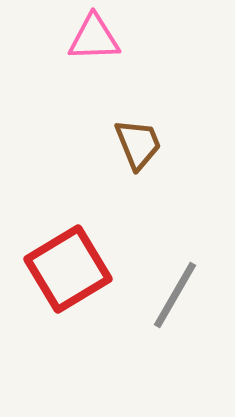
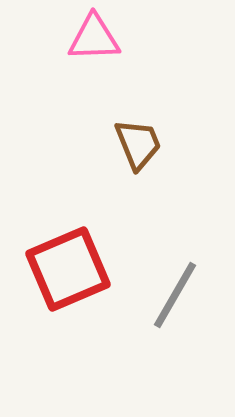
red square: rotated 8 degrees clockwise
